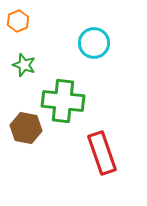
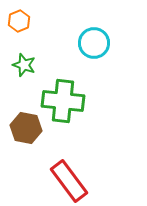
orange hexagon: moved 1 px right
red rectangle: moved 33 px left, 28 px down; rotated 18 degrees counterclockwise
